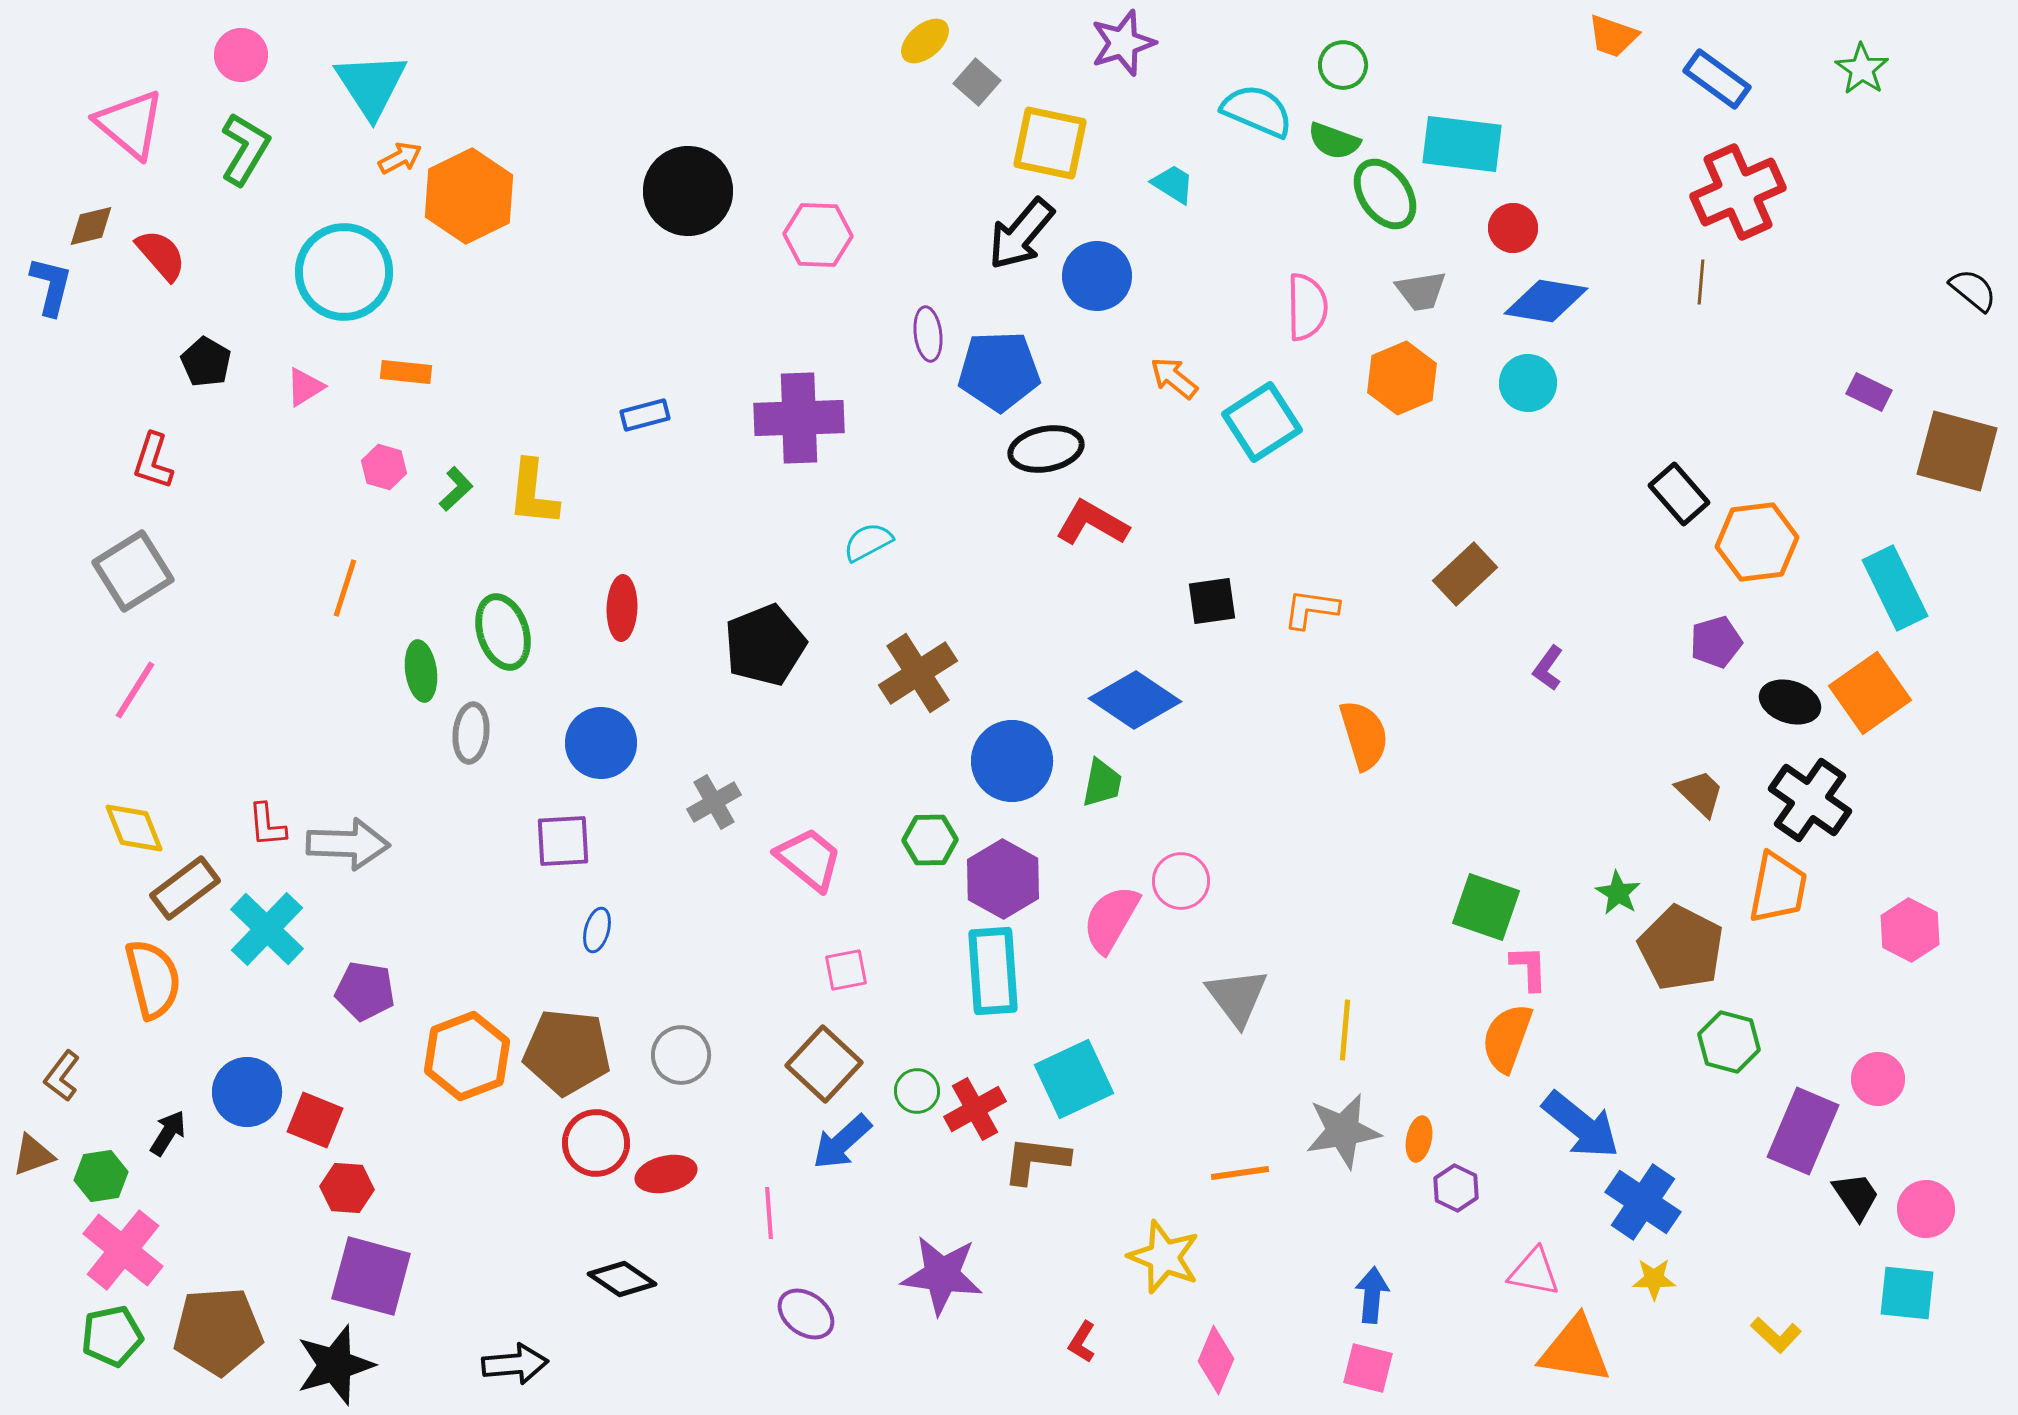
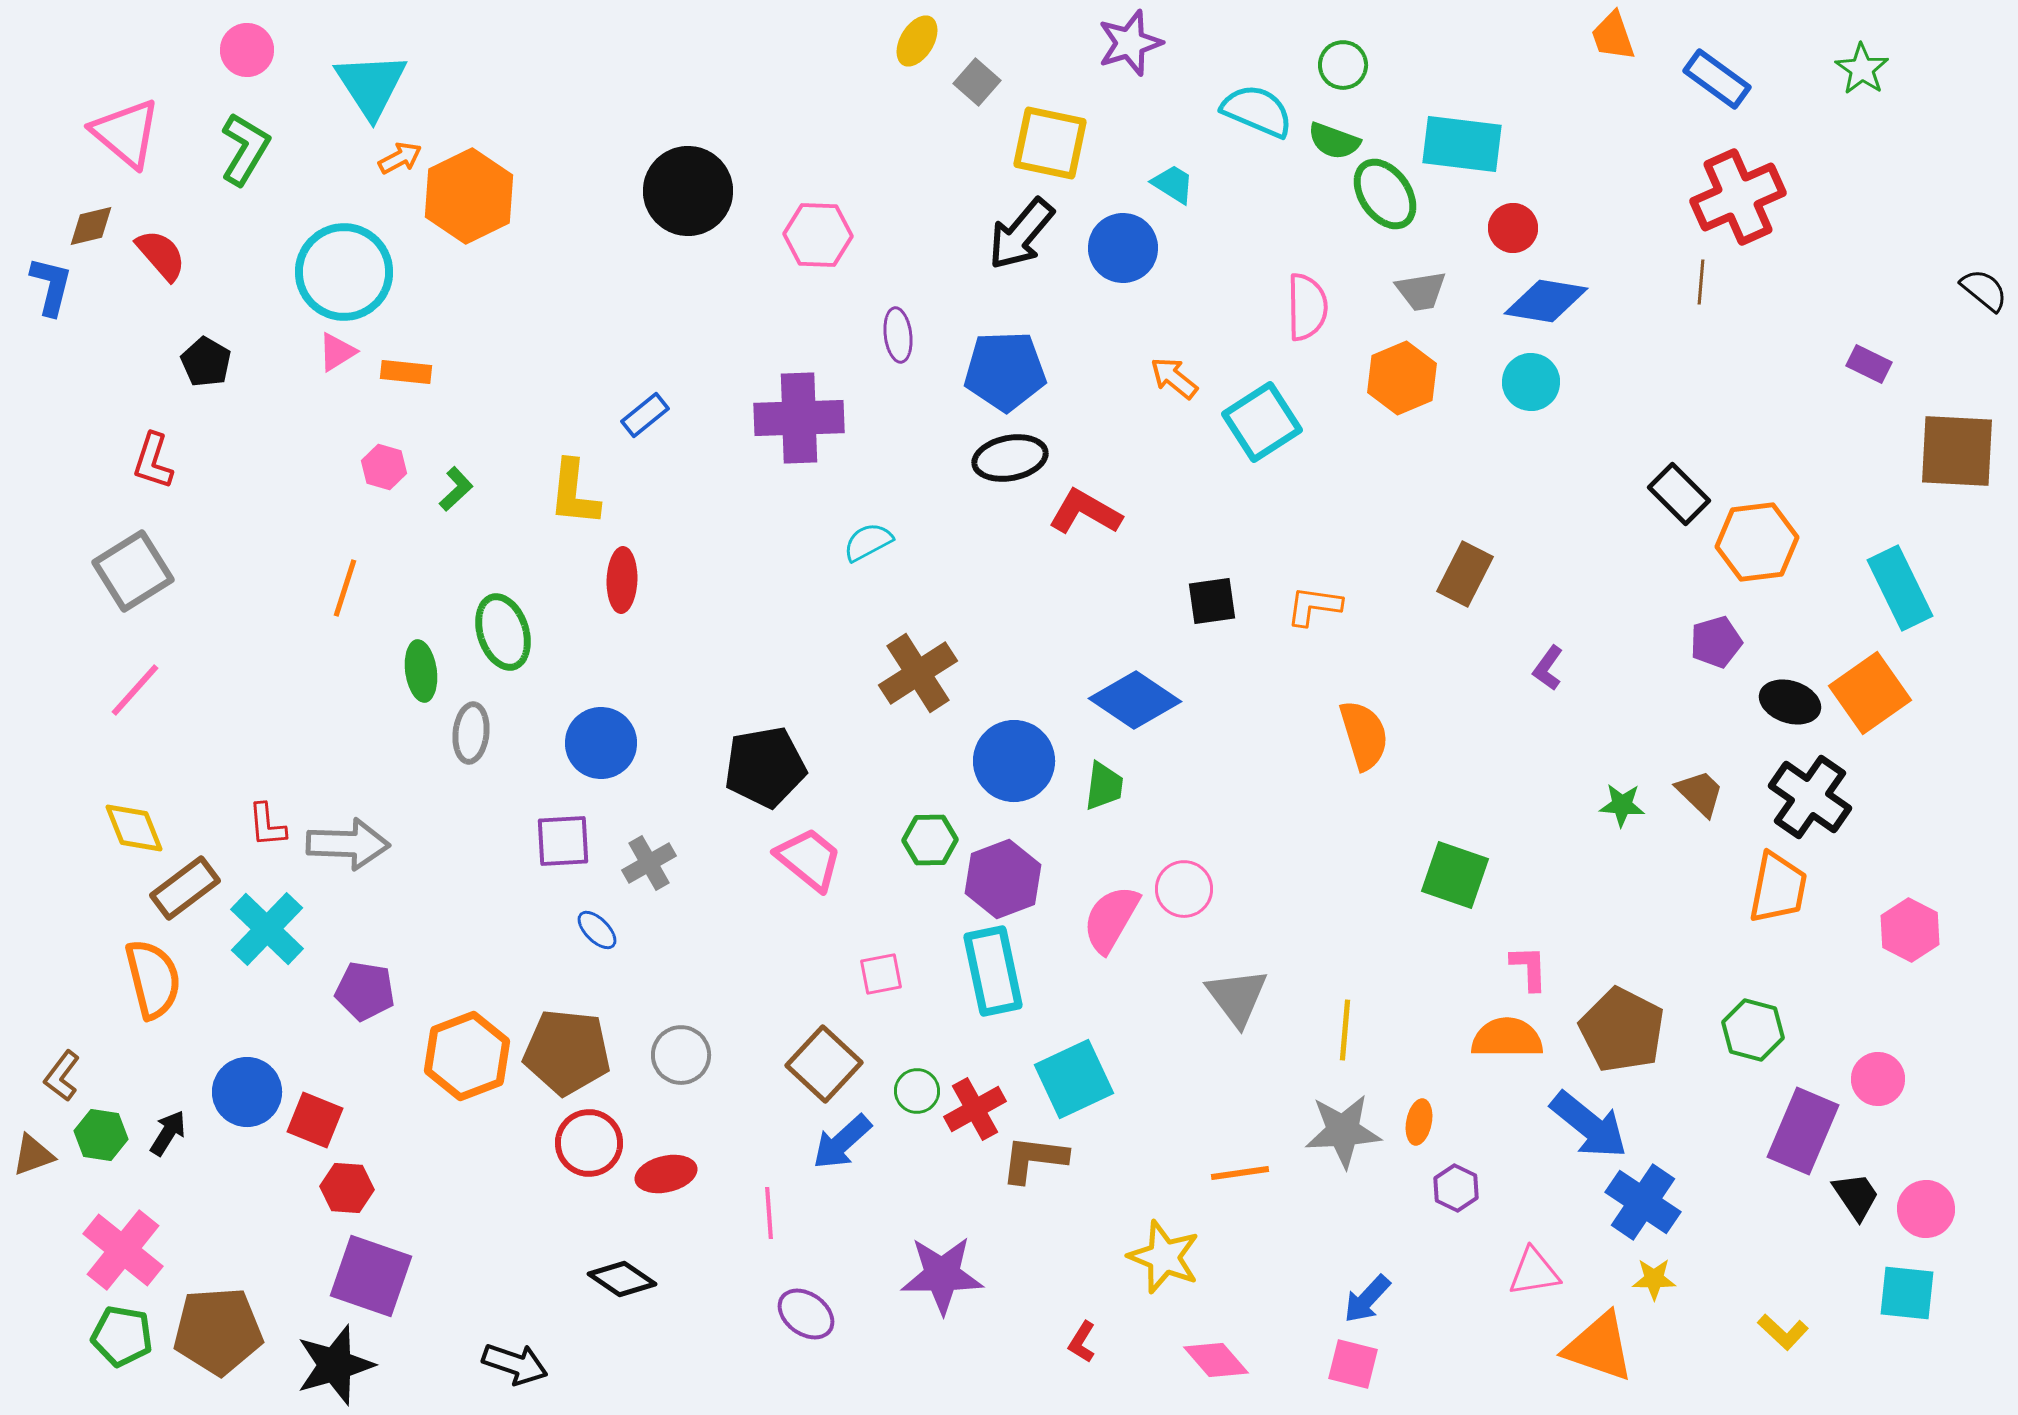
orange trapezoid at (1613, 36): rotated 52 degrees clockwise
yellow ellipse at (925, 41): moved 8 px left; rotated 18 degrees counterclockwise
purple star at (1123, 43): moved 7 px right
pink circle at (241, 55): moved 6 px right, 5 px up
pink triangle at (130, 124): moved 4 px left, 9 px down
red cross at (1738, 192): moved 5 px down
blue circle at (1097, 276): moved 26 px right, 28 px up
black semicircle at (1973, 290): moved 11 px right
purple ellipse at (928, 334): moved 30 px left, 1 px down
blue pentagon at (999, 371): moved 6 px right
cyan circle at (1528, 383): moved 3 px right, 1 px up
pink triangle at (305, 387): moved 32 px right, 35 px up
purple rectangle at (1869, 392): moved 28 px up
blue rectangle at (645, 415): rotated 24 degrees counterclockwise
black ellipse at (1046, 449): moved 36 px left, 9 px down
brown square at (1957, 451): rotated 12 degrees counterclockwise
yellow L-shape at (533, 493): moved 41 px right
black rectangle at (1679, 494): rotated 4 degrees counterclockwise
red L-shape at (1092, 523): moved 7 px left, 11 px up
brown rectangle at (1465, 574): rotated 20 degrees counterclockwise
cyan rectangle at (1895, 588): moved 5 px right
red ellipse at (622, 608): moved 28 px up
orange L-shape at (1311, 609): moved 3 px right, 3 px up
black pentagon at (765, 645): moved 122 px down; rotated 12 degrees clockwise
pink line at (135, 690): rotated 10 degrees clockwise
blue circle at (1012, 761): moved 2 px right
green trapezoid at (1102, 783): moved 2 px right, 3 px down; rotated 4 degrees counterclockwise
black cross at (1810, 800): moved 3 px up
gray cross at (714, 802): moved 65 px left, 61 px down
purple hexagon at (1003, 879): rotated 10 degrees clockwise
pink circle at (1181, 881): moved 3 px right, 8 px down
green star at (1618, 893): moved 4 px right, 88 px up; rotated 27 degrees counterclockwise
green square at (1486, 907): moved 31 px left, 32 px up
blue ellipse at (597, 930): rotated 60 degrees counterclockwise
brown pentagon at (1681, 948): moved 59 px left, 82 px down
pink square at (846, 970): moved 35 px right, 4 px down
cyan rectangle at (993, 971): rotated 8 degrees counterclockwise
orange semicircle at (1507, 1038): rotated 70 degrees clockwise
green hexagon at (1729, 1042): moved 24 px right, 12 px up
blue arrow at (1581, 1125): moved 8 px right
gray star at (1343, 1131): rotated 6 degrees clockwise
orange ellipse at (1419, 1139): moved 17 px up
red circle at (596, 1143): moved 7 px left
brown L-shape at (1036, 1160): moved 2 px left, 1 px up
green hexagon at (101, 1176): moved 41 px up; rotated 18 degrees clockwise
pink triangle at (1534, 1272): rotated 20 degrees counterclockwise
purple star at (942, 1275): rotated 8 degrees counterclockwise
purple square at (371, 1276): rotated 4 degrees clockwise
blue arrow at (1372, 1295): moved 5 px left, 4 px down; rotated 142 degrees counterclockwise
yellow L-shape at (1776, 1335): moved 7 px right, 3 px up
green pentagon at (112, 1336): moved 10 px right; rotated 22 degrees clockwise
orange triangle at (1575, 1350): moved 24 px right, 3 px up; rotated 10 degrees clockwise
pink diamond at (1216, 1360): rotated 64 degrees counterclockwise
black arrow at (515, 1364): rotated 24 degrees clockwise
pink square at (1368, 1368): moved 15 px left, 4 px up
